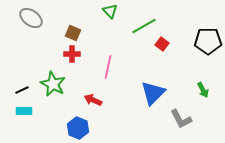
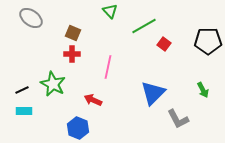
red square: moved 2 px right
gray L-shape: moved 3 px left
